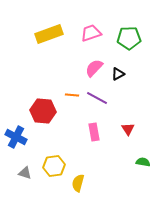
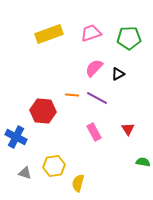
pink rectangle: rotated 18 degrees counterclockwise
